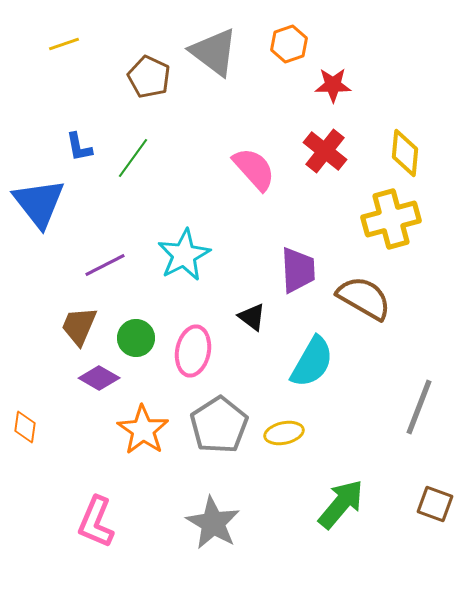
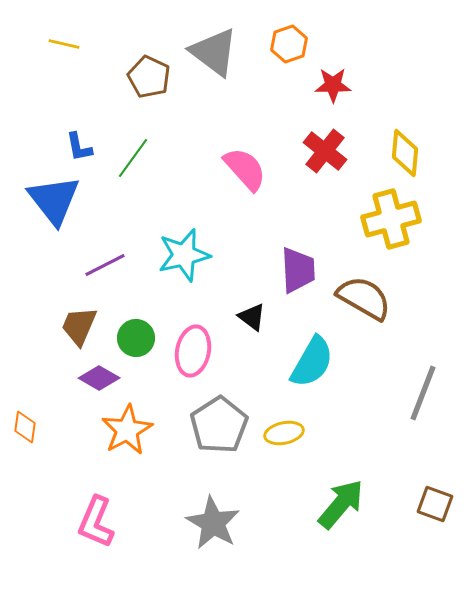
yellow line: rotated 32 degrees clockwise
pink semicircle: moved 9 px left
blue triangle: moved 15 px right, 3 px up
cyan star: rotated 14 degrees clockwise
gray line: moved 4 px right, 14 px up
orange star: moved 16 px left; rotated 9 degrees clockwise
